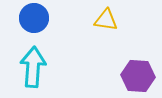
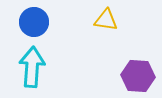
blue circle: moved 4 px down
cyan arrow: moved 1 px left
